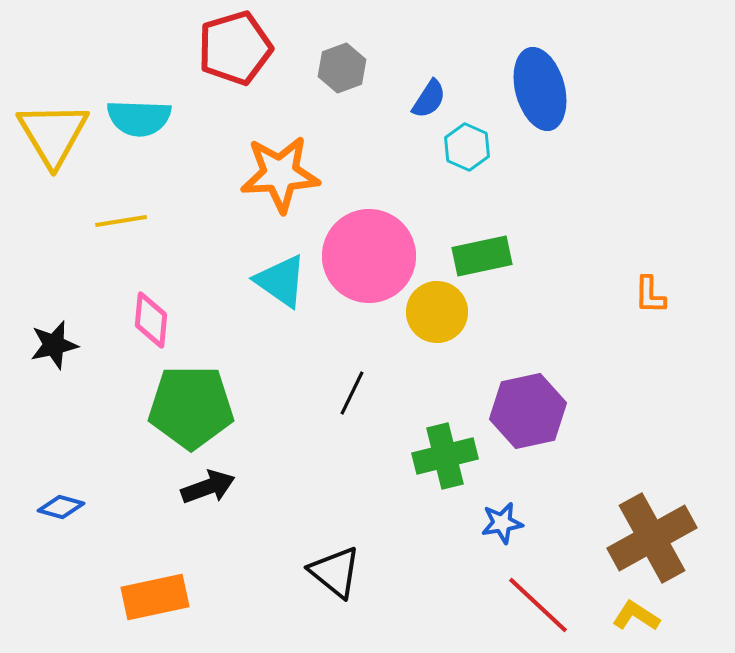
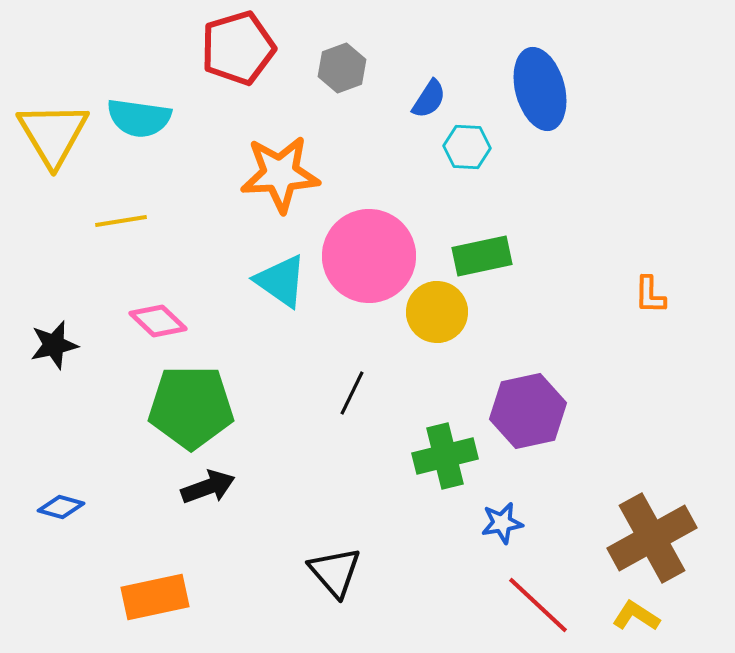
red pentagon: moved 3 px right
cyan semicircle: rotated 6 degrees clockwise
cyan hexagon: rotated 21 degrees counterclockwise
pink diamond: moved 7 px right, 1 px down; rotated 52 degrees counterclockwise
black triangle: rotated 10 degrees clockwise
